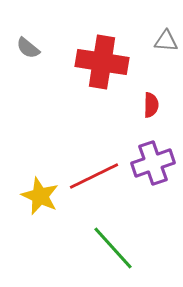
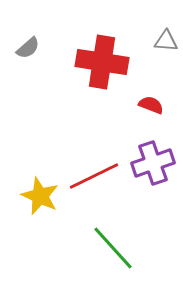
gray semicircle: rotated 80 degrees counterclockwise
red semicircle: rotated 70 degrees counterclockwise
